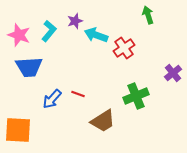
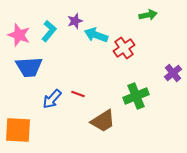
green arrow: rotated 96 degrees clockwise
